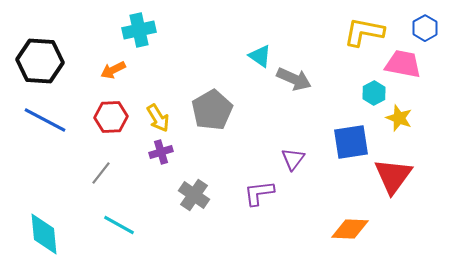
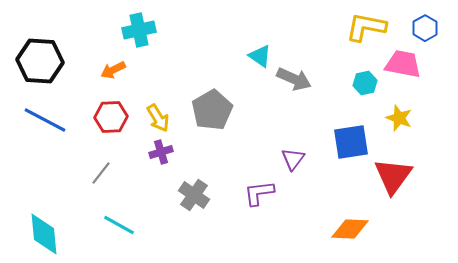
yellow L-shape: moved 2 px right, 5 px up
cyan hexagon: moved 9 px left, 10 px up; rotated 15 degrees clockwise
